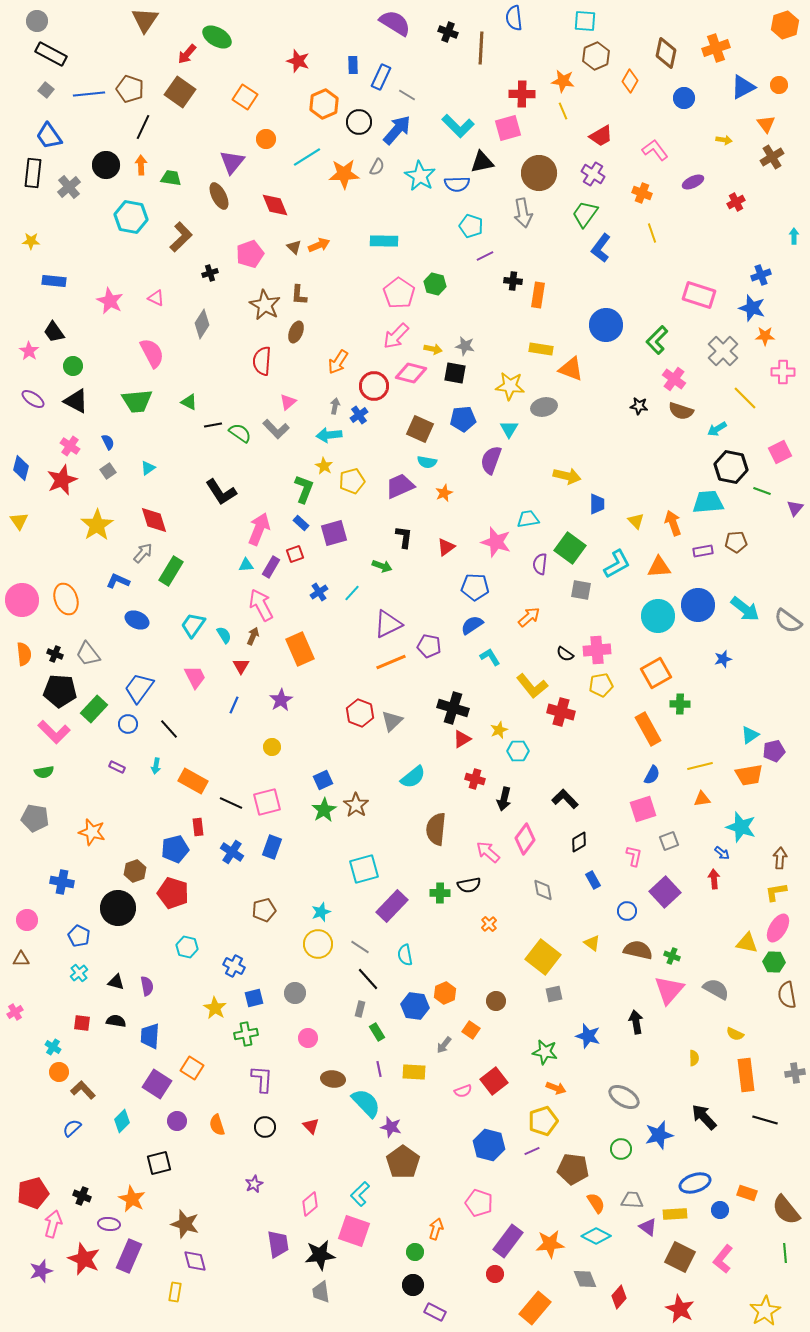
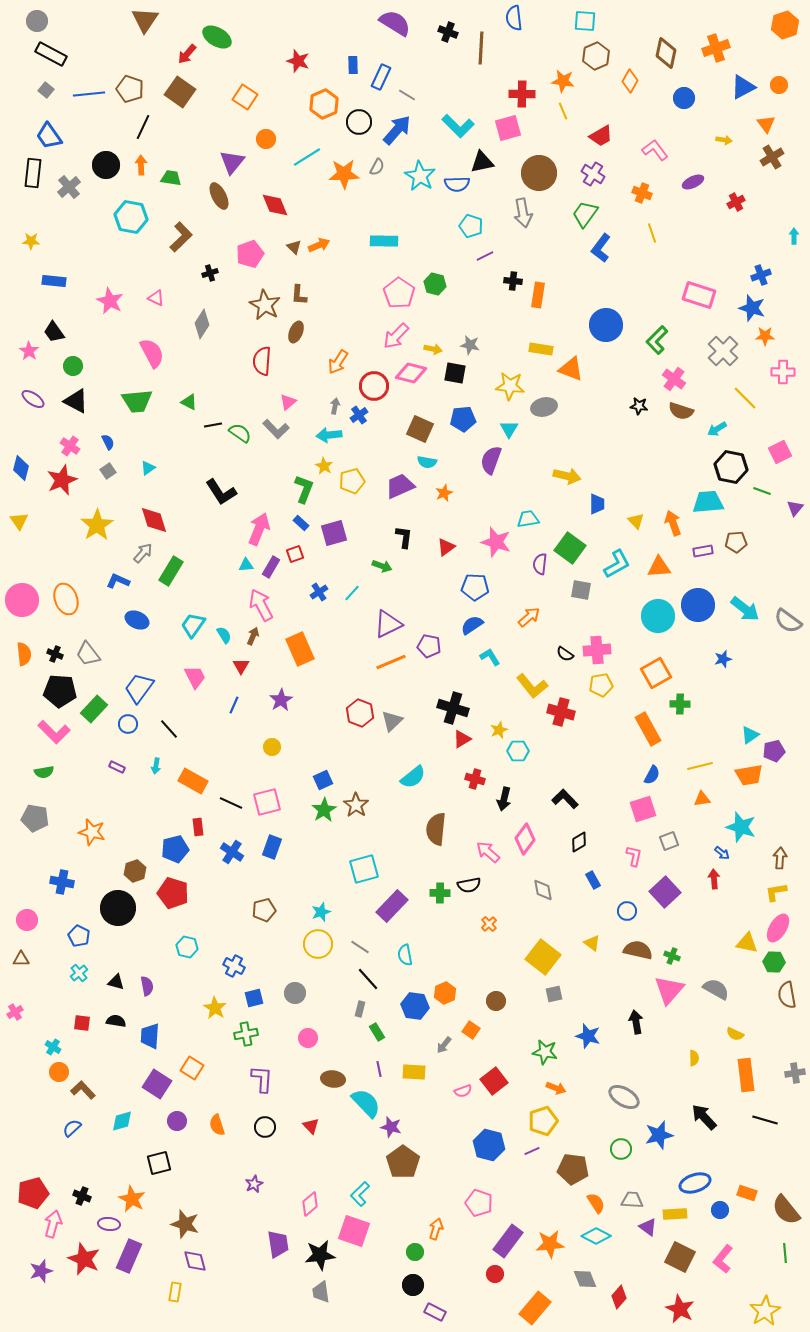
gray star at (465, 346): moved 5 px right, 1 px up
cyan diamond at (122, 1121): rotated 30 degrees clockwise
